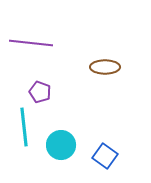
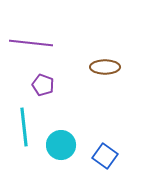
purple pentagon: moved 3 px right, 7 px up
